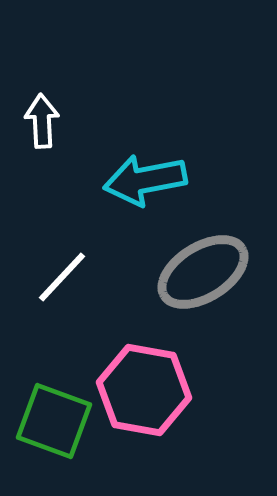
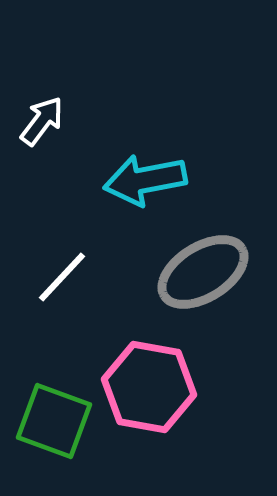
white arrow: rotated 40 degrees clockwise
pink hexagon: moved 5 px right, 3 px up
